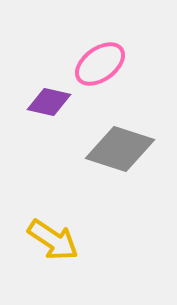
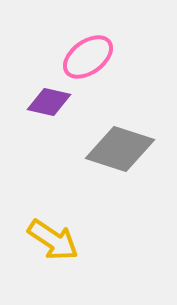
pink ellipse: moved 12 px left, 7 px up
